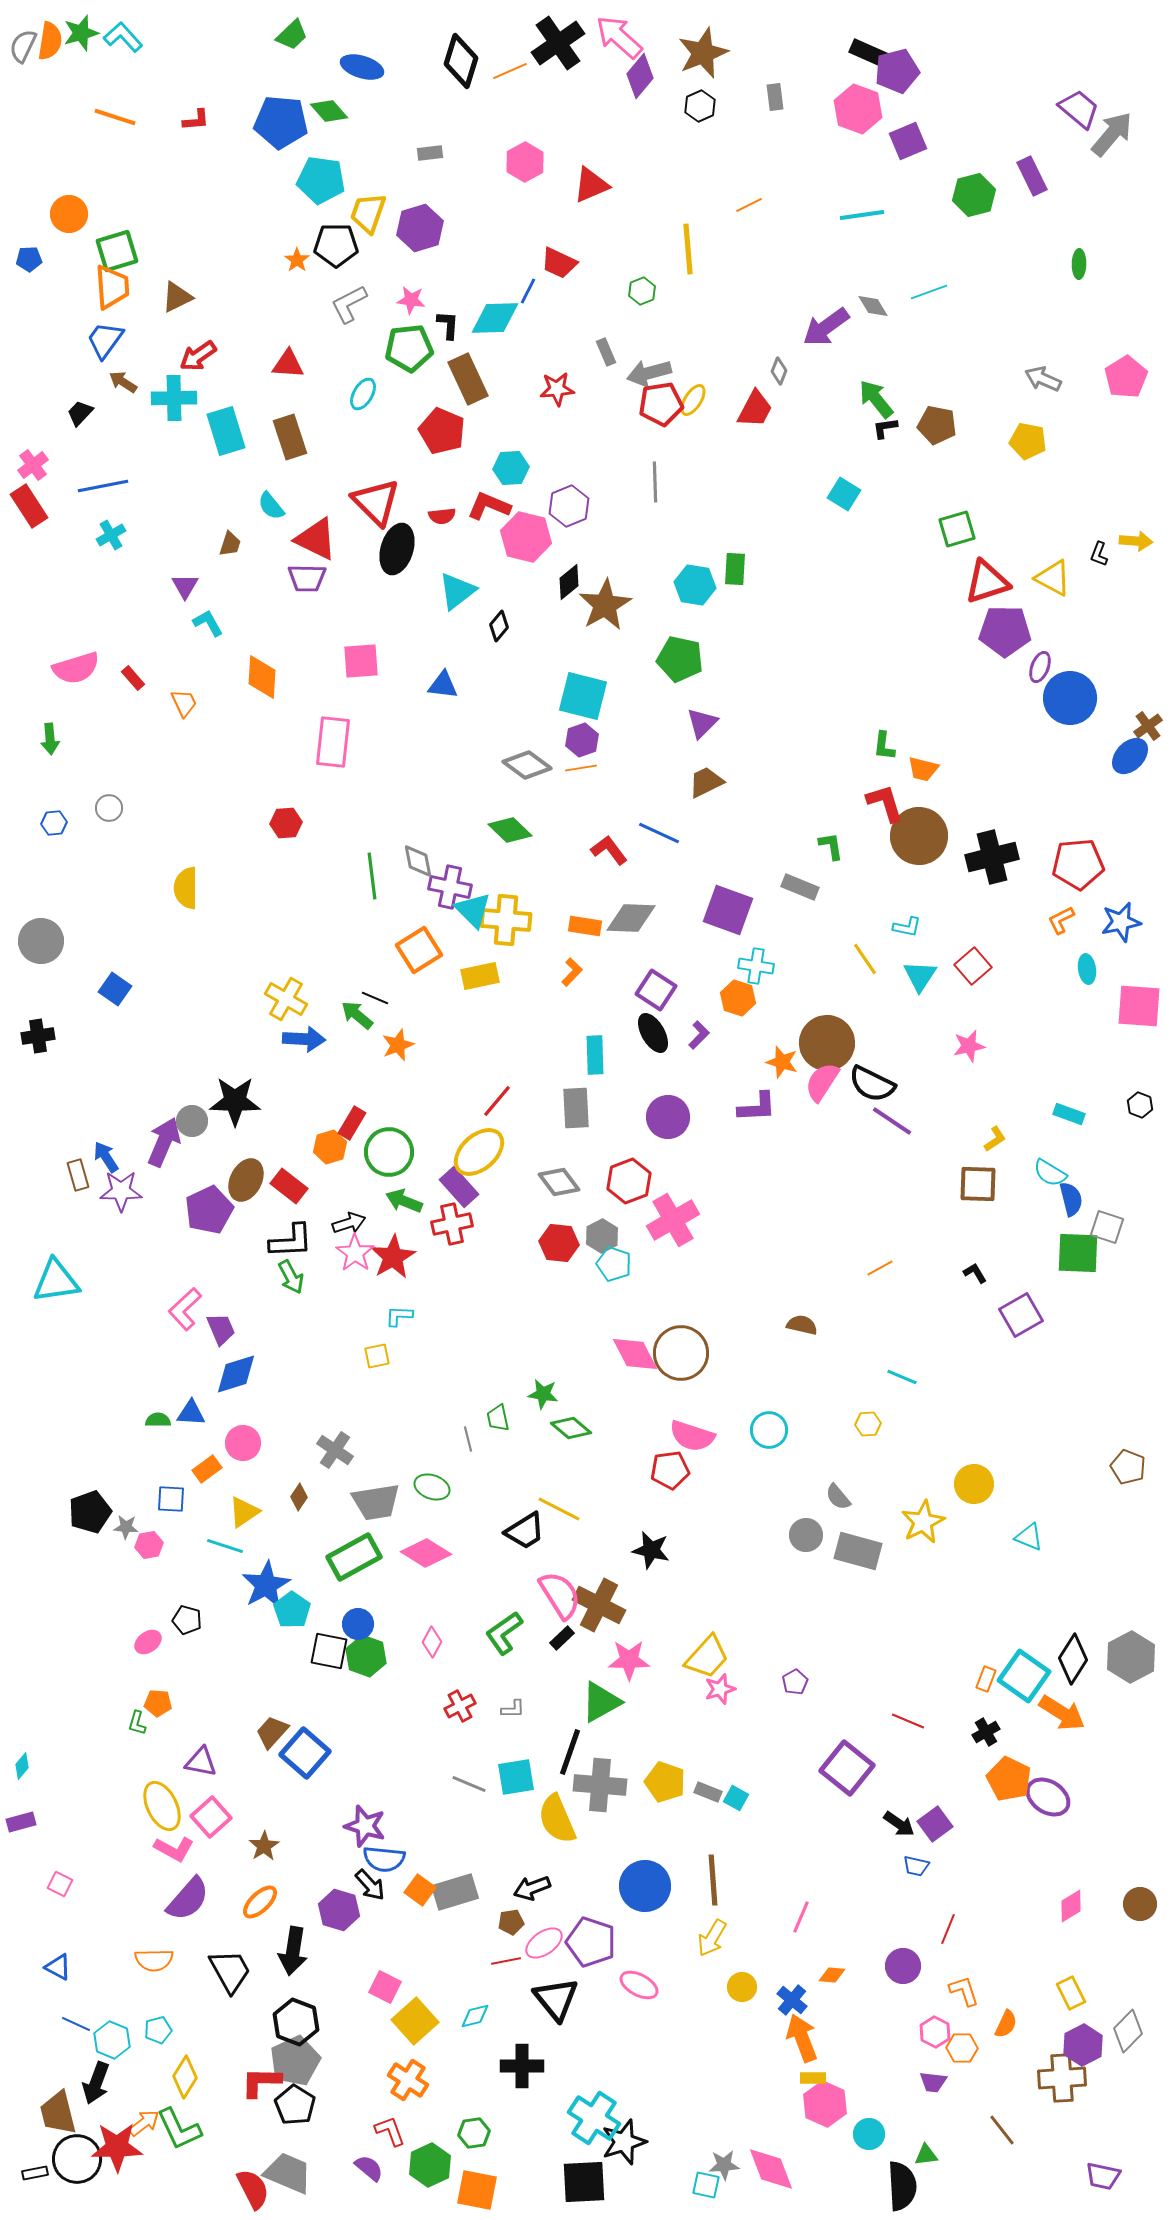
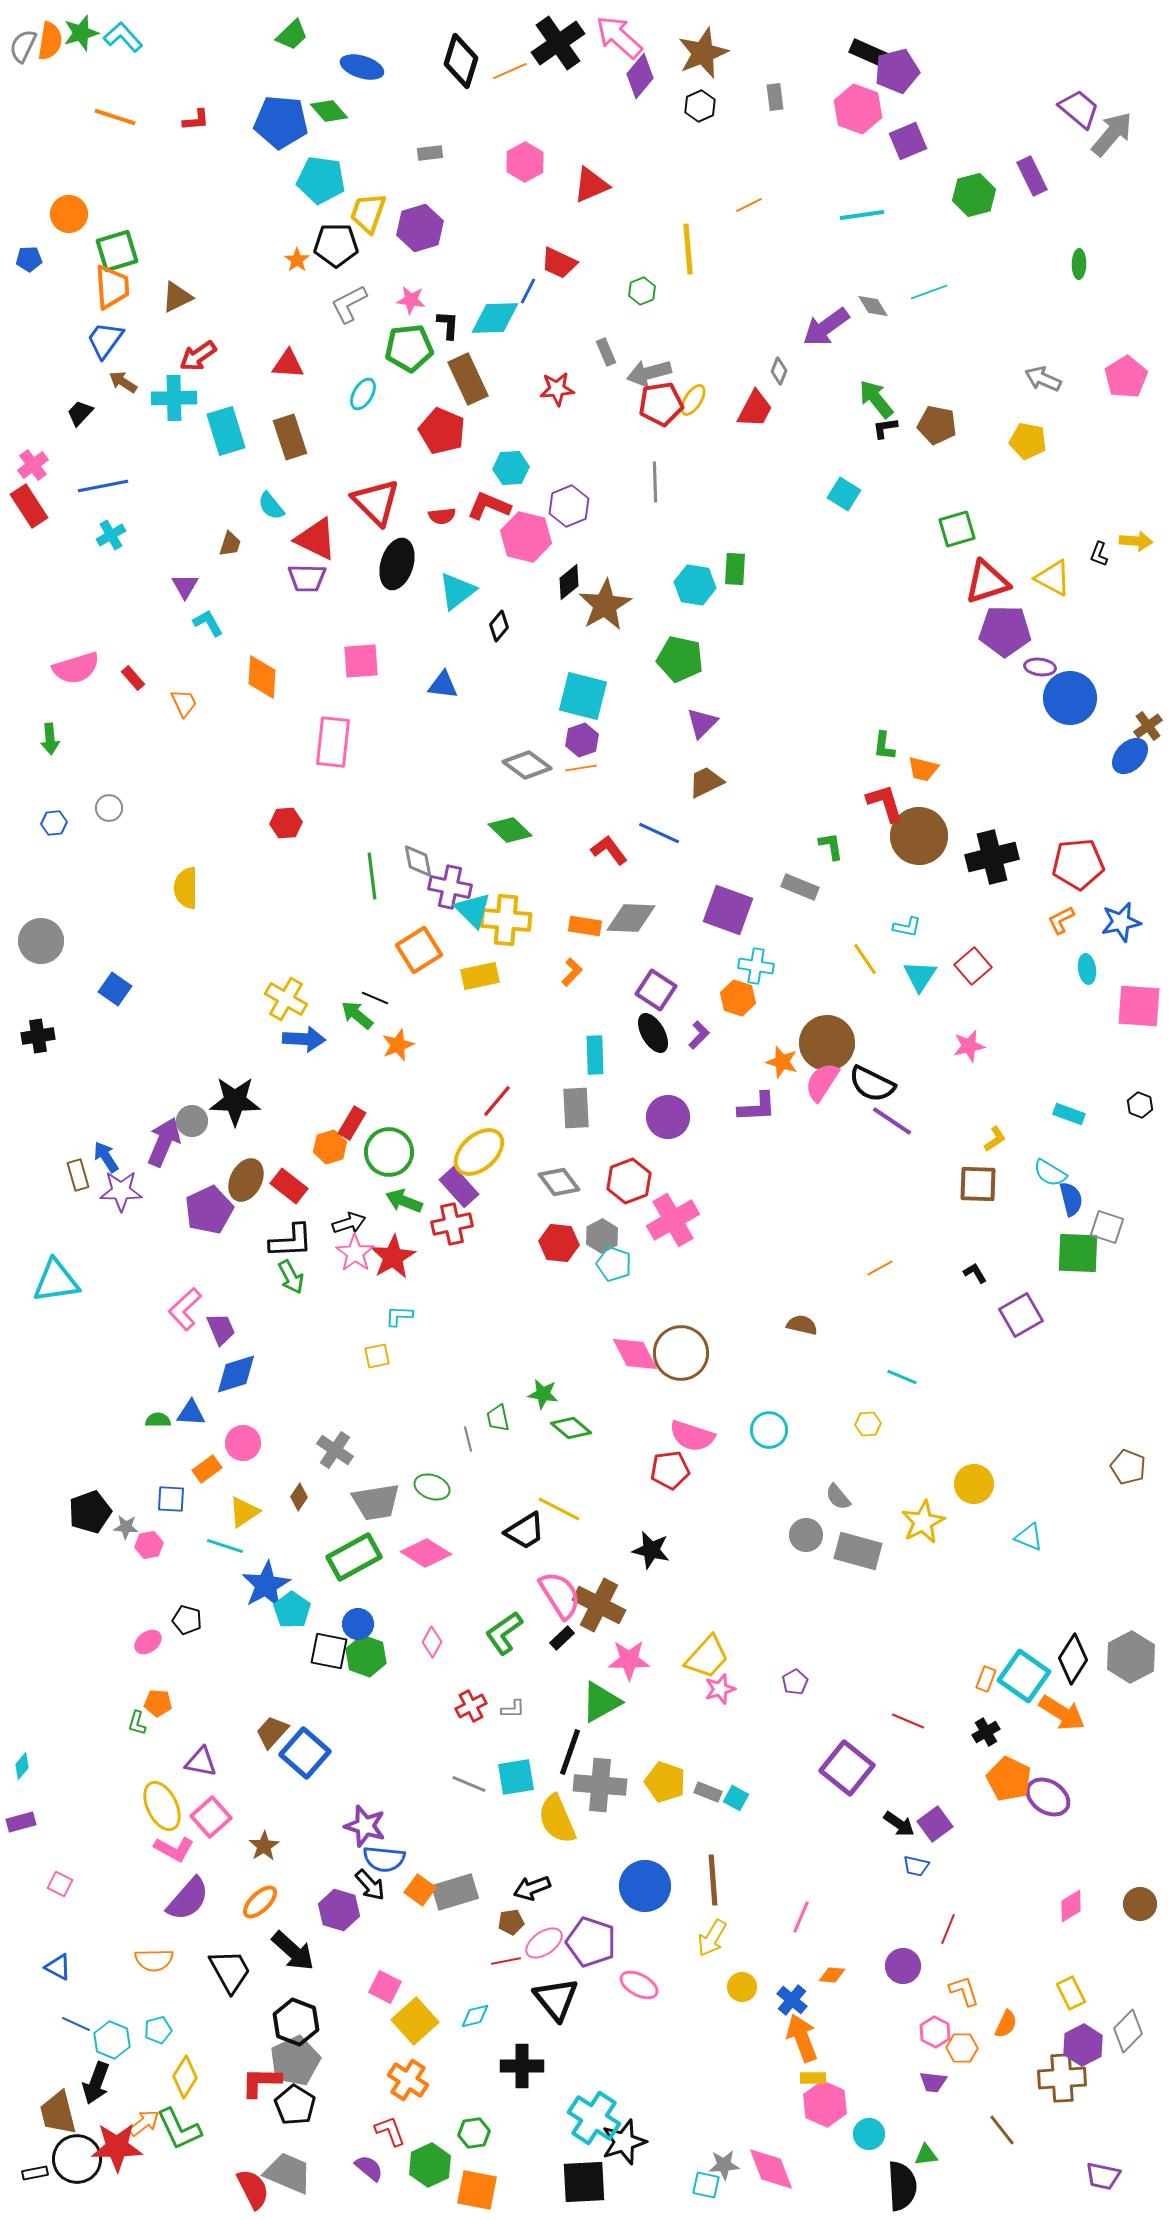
black ellipse at (397, 549): moved 15 px down
purple ellipse at (1040, 667): rotated 76 degrees clockwise
red cross at (460, 1706): moved 11 px right
black arrow at (293, 1951): rotated 57 degrees counterclockwise
